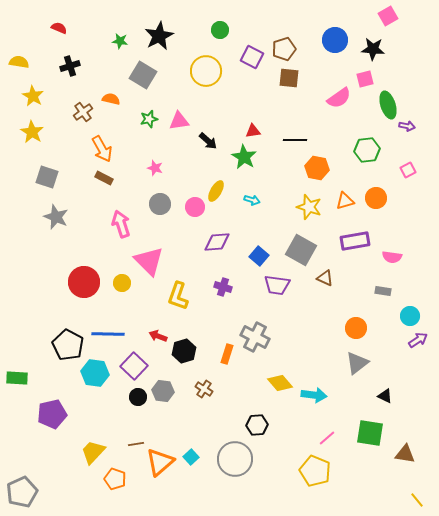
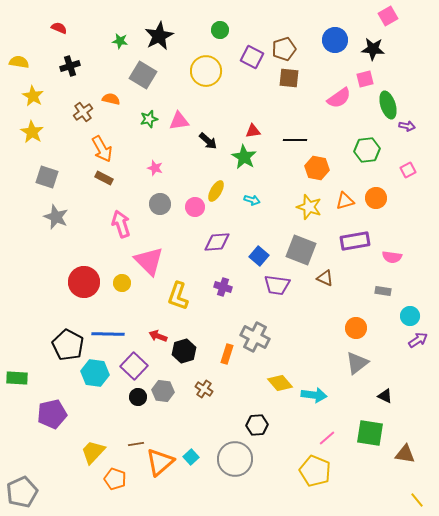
gray square at (301, 250): rotated 8 degrees counterclockwise
